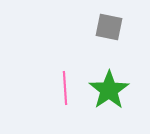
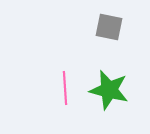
green star: rotated 24 degrees counterclockwise
